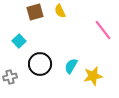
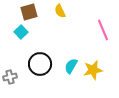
brown square: moved 6 px left
pink line: rotated 15 degrees clockwise
cyan square: moved 2 px right, 9 px up
yellow star: moved 6 px up
